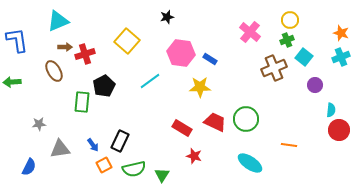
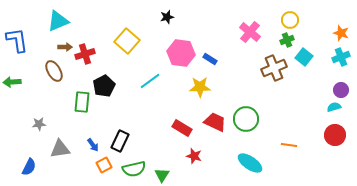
purple circle: moved 26 px right, 5 px down
cyan semicircle: moved 3 px right, 3 px up; rotated 112 degrees counterclockwise
red circle: moved 4 px left, 5 px down
